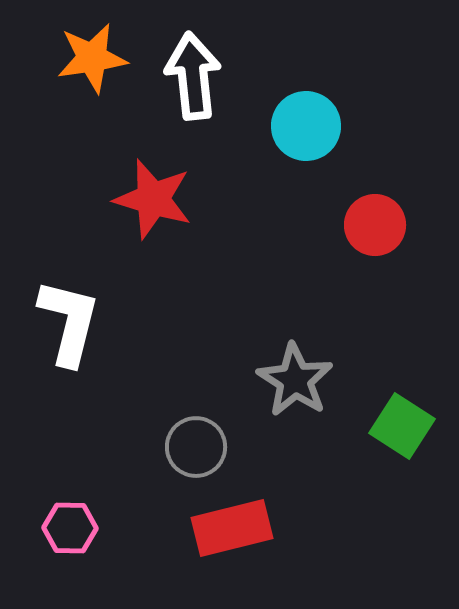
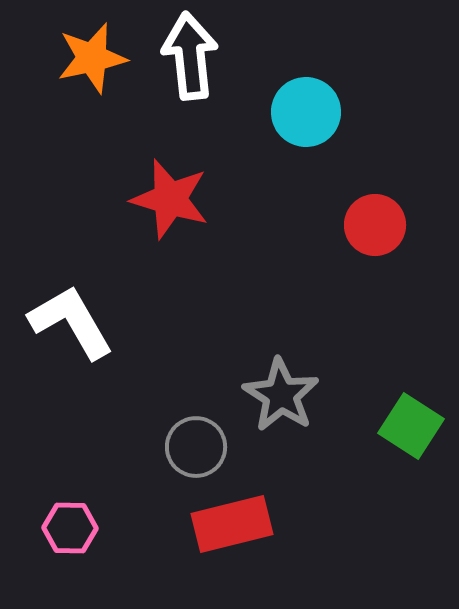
orange star: rotated 4 degrees counterclockwise
white arrow: moved 3 px left, 20 px up
cyan circle: moved 14 px up
red star: moved 17 px right
white L-shape: moved 2 px right; rotated 44 degrees counterclockwise
gray star: moved 14 px left, 15 px down
green square: moved 9 px right
red rectangle: moved 4 px up
